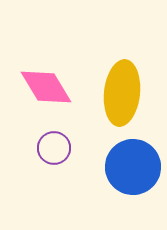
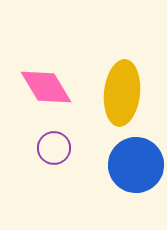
blue circle: moved 3 px right, 2 px up
